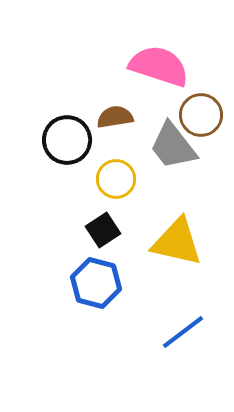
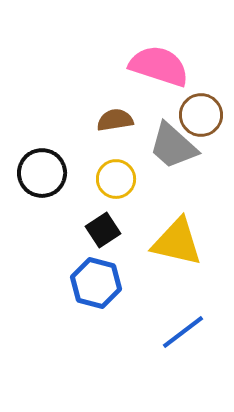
brown semicircle: moved 3 px down
black circle: moved 25 px left, 33 px down
gray trapezoid: rotated 10 degrees counterclockwise
